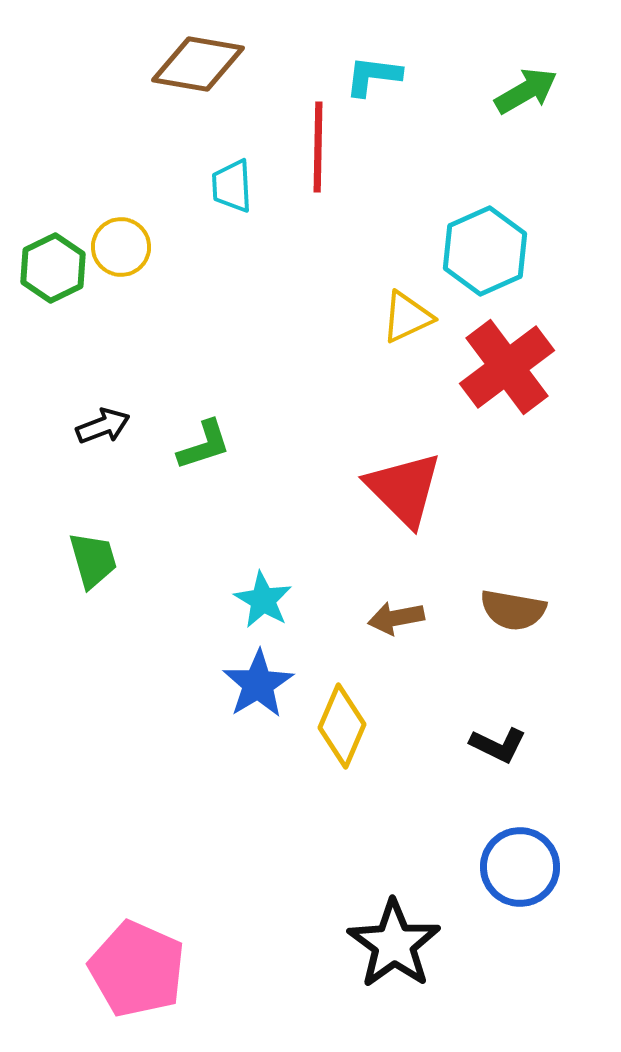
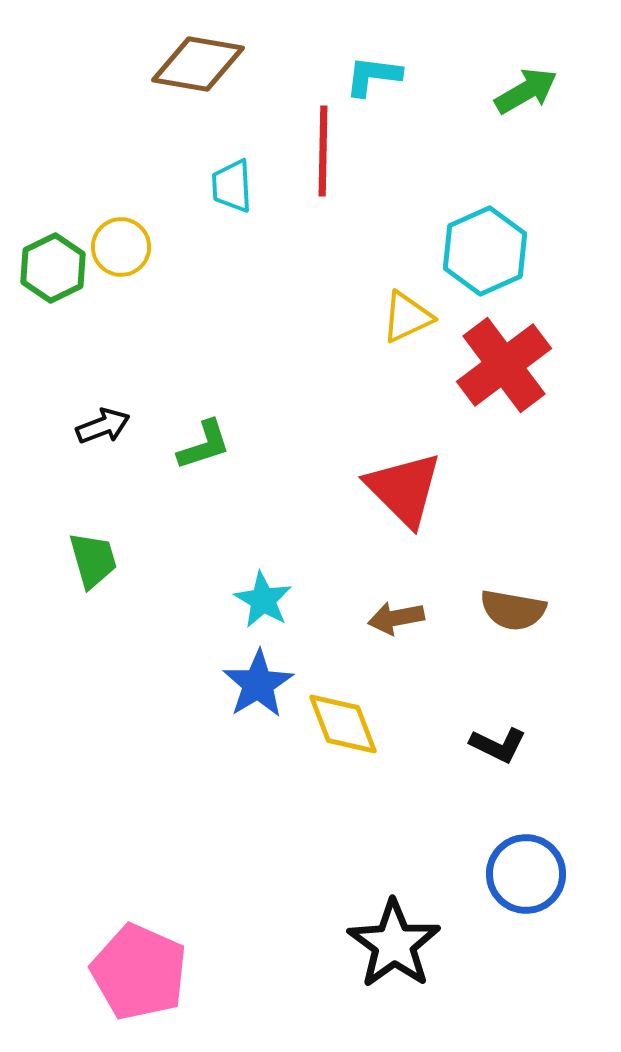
red line: moved 5 px right, 4 px down
red cross: moved 3 px left, 2 px up
yellow diamond: moved 1 px right, 2 px up; rotated 44 degrees counterclockwise
blue circle: moved 6 px right, 7 px down
pink pentagon: moved 2 px right, 3 px down
